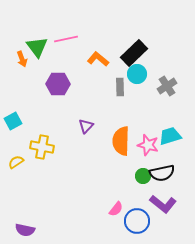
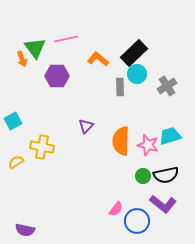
green triangle: moved 2 px left, 1 px down
purple hexagon: moved 1 px left, 8 px up
black semicircle: moved 4 px right, 2 px down
